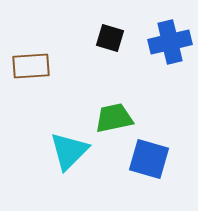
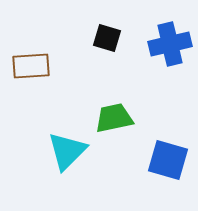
black square: moved 3 px left
blue cross: moved 2 px down
cyan triangle: moved 2 px left
blue square: moved 19 px right, 1 px down
